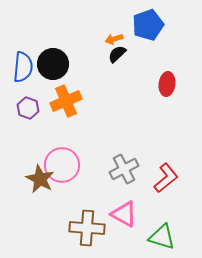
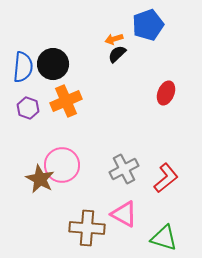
red ellipse: moved 1 px left, 9 px down; rotated 15 degrees clockwise
green triangle: moved 2 px right, 1 px down
